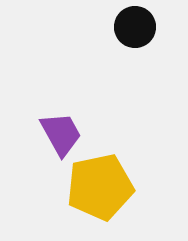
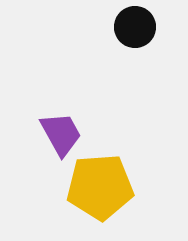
yellow pentagon: rotated 8 degrees clockwise
